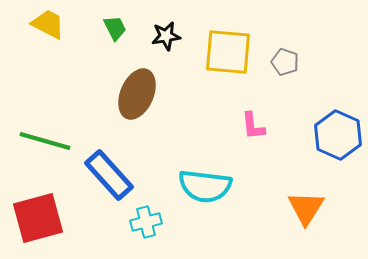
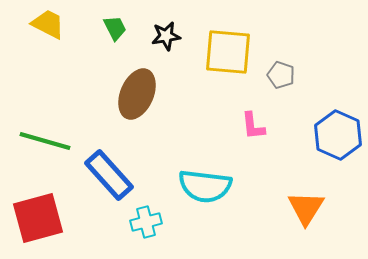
gray pentagon: moved 4 px left, 13 px down
